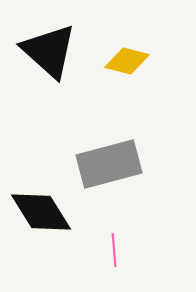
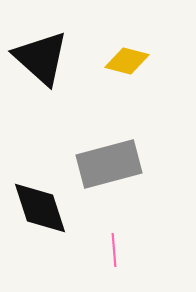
black triangle: moved 8 px left, 7 px down
black diamond: moved 1 px left, 4 px up; rotated 14 degrees clockwise
